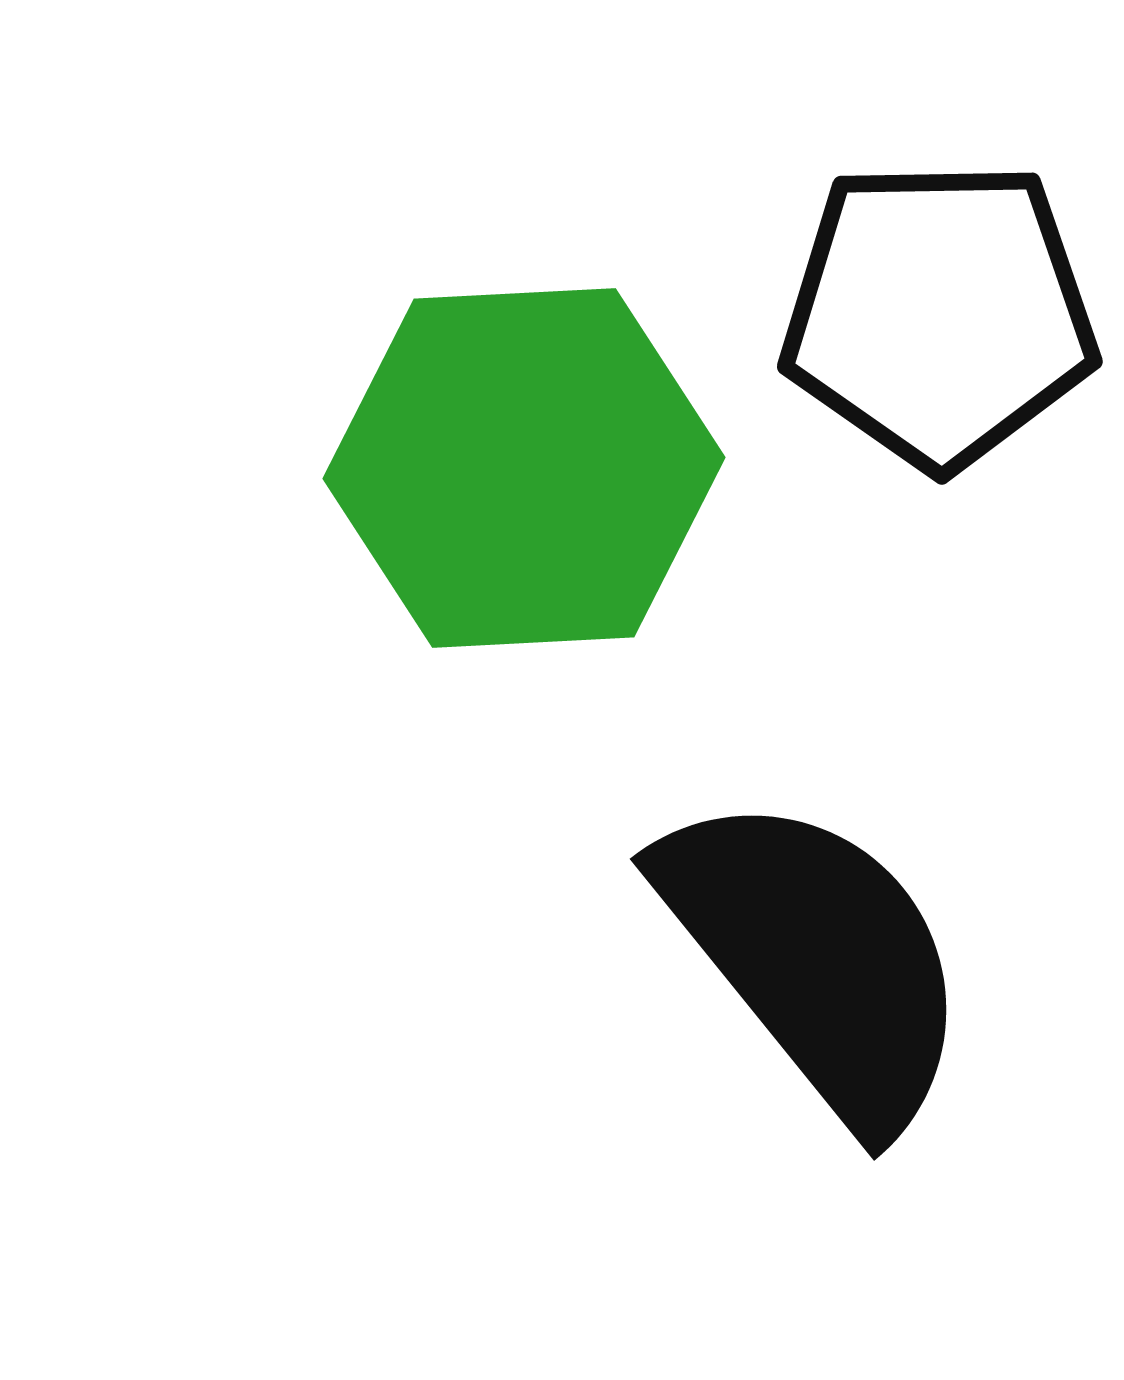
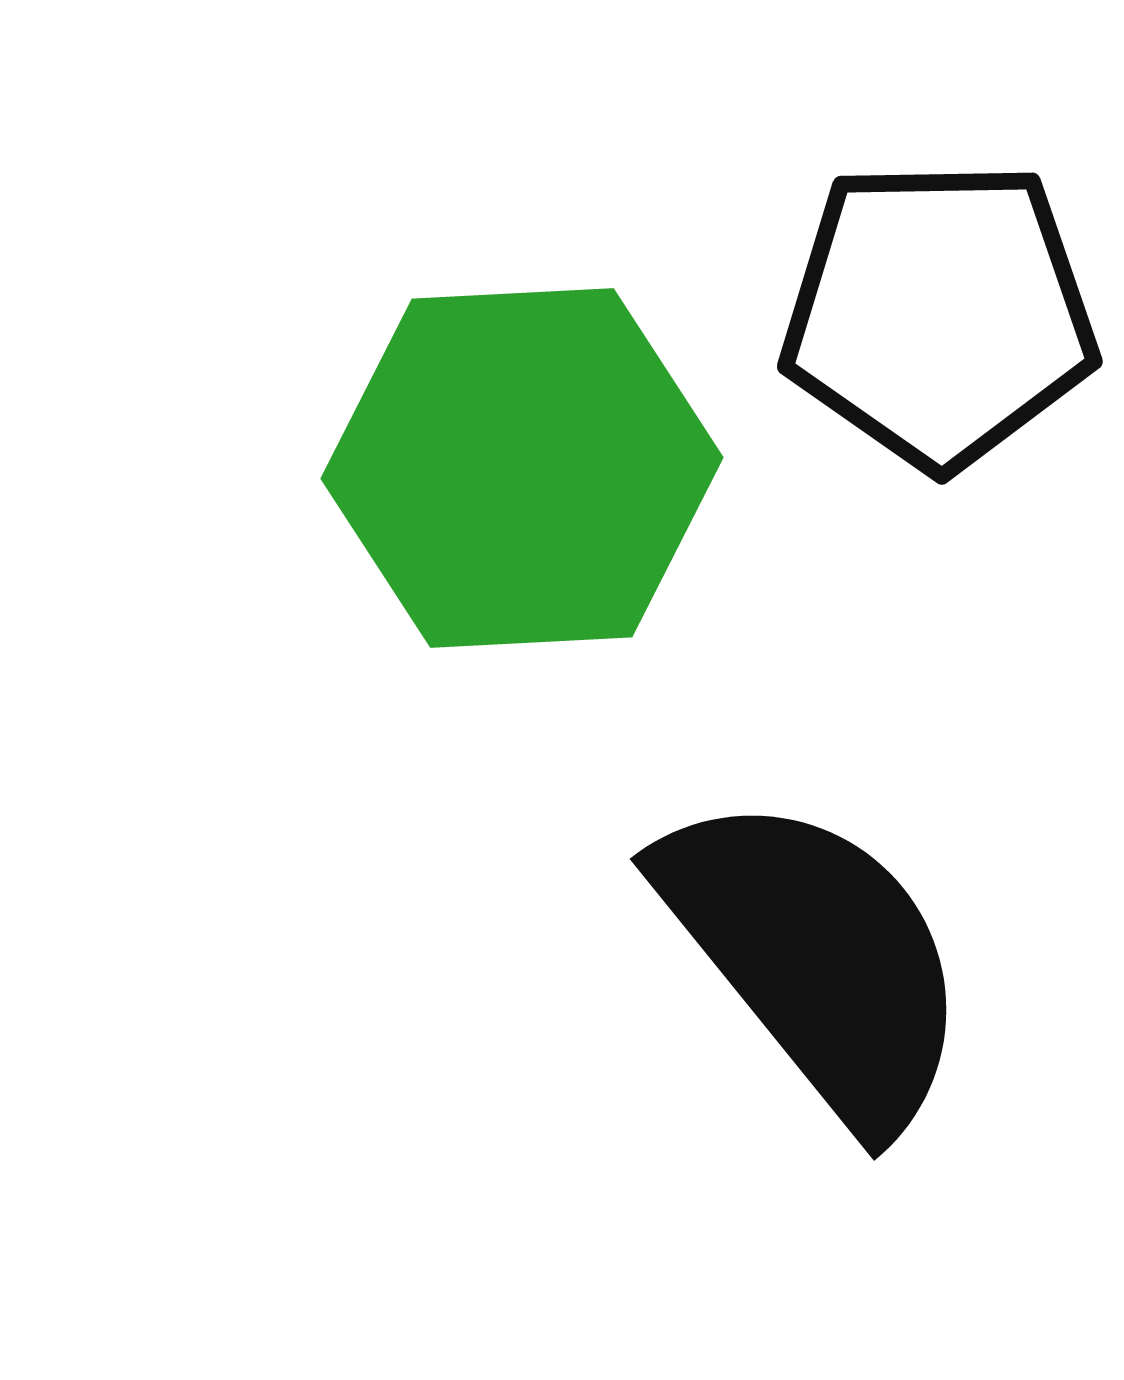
green hexagon: moved 2 px left
